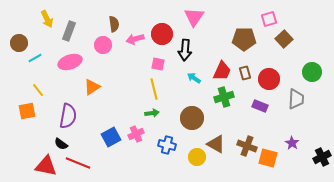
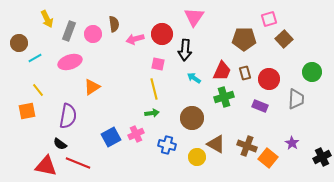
pink circle at (103, 45): moved 10 px left, 11 px up
black semicircle at (61, 144): moved 1 px left
orange square at (268, 158): rotated 24 degrees clockwise
